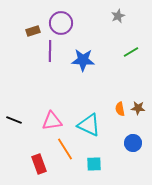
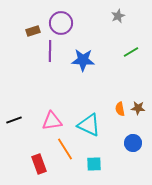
black line: rotated 42 degrees counterclockwise
